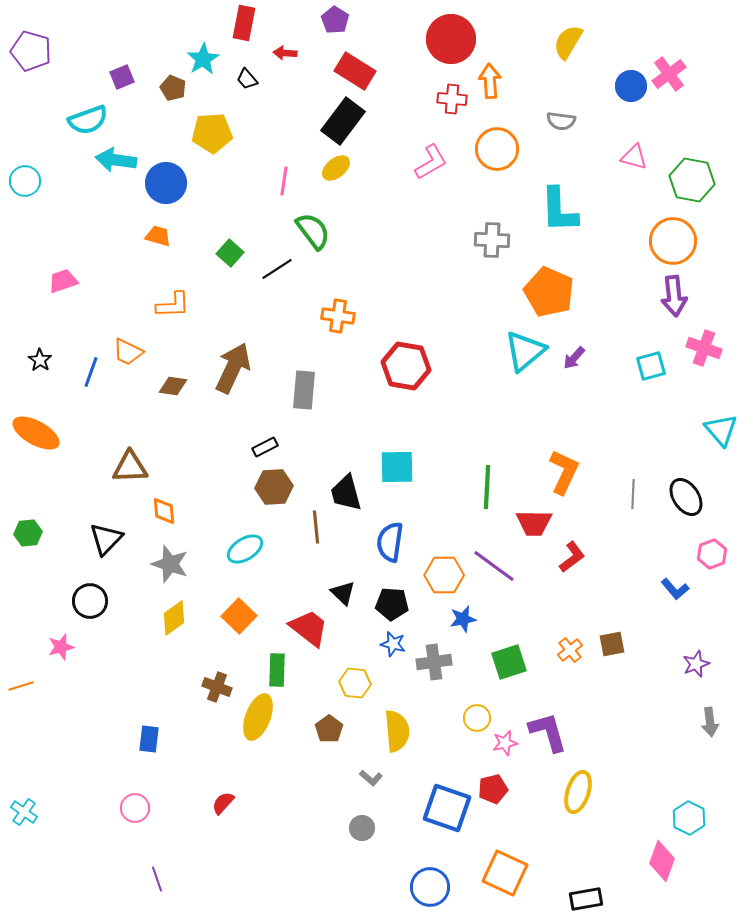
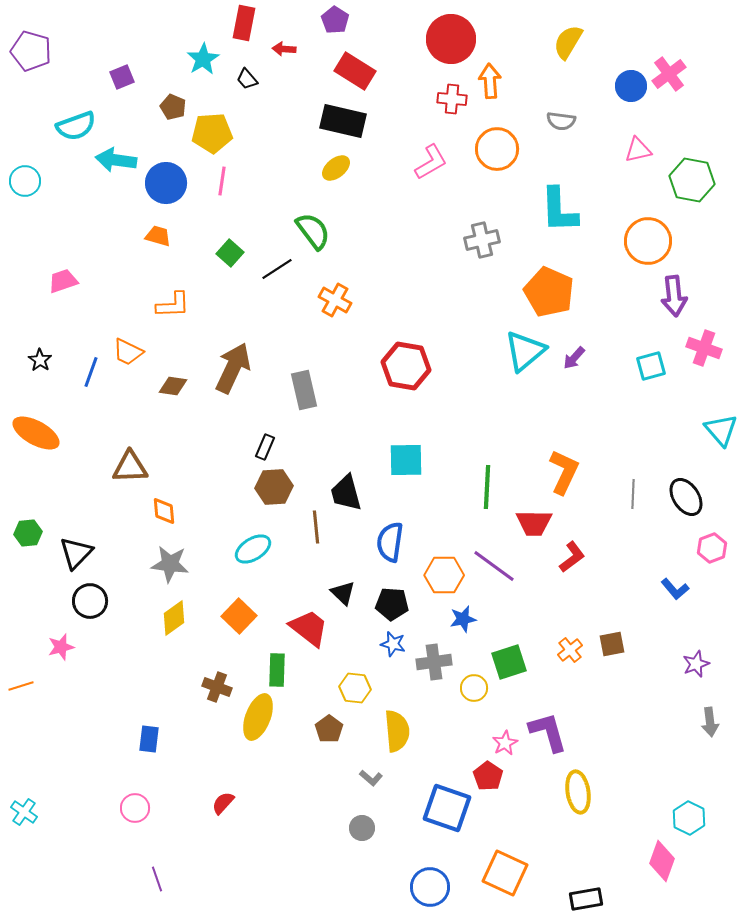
red arrow at (285, 53): moved 1 px left, 4 px up
brown pentagon at (173, 88): moved 19 px down
cyan semicircle at (88, 120): moved 12 px left, 6 px down
black rectangle at (343, 121): rotated 66 degrees clockwise
pink triangle at (634, 157): moved 4 px right, 7 px up; rotated 28 degrees counterclockwise
pink line at (284, 181): moved 62 px left
gray cross at (492, 240): moved 10 px left; rotated 16 degrees counterclockwise
orange circle at (673, 241): moved 25 px left
orange cross at (338, 316): moved 3 px left, 16 px up; rotated 20 degrees clockwise
gray rectangle at (304, 390): rotated 18 degrees counterclockwise
black rectangle at (265, 447): rotated 40 degrees counterclockwise
cyan square at (397, 467): moved 9 px right, 7 px up
black triangle at (106, 539): moved 30 px left, 14 px down
cyan ellipse at (245, 549): moved 8 px right
pink hexagon at (712, 554): moved 6 px up
gray star at (170, 564): rotated 12 degrees counterclockwise
yellow hexagon at (355, 683): moved 5 px down
yellow circle at (477, 718): moved 3 px left, 30 px up
pink star at (505, 743): rotated 15 degrees counterclockwise
red pentagon at (493, 789): moved 5 px left, 13 px up; rotated 24 degrees counterclockwise
yellow ellipse at (578, 792): rotated 27 degrees counterclockwise
